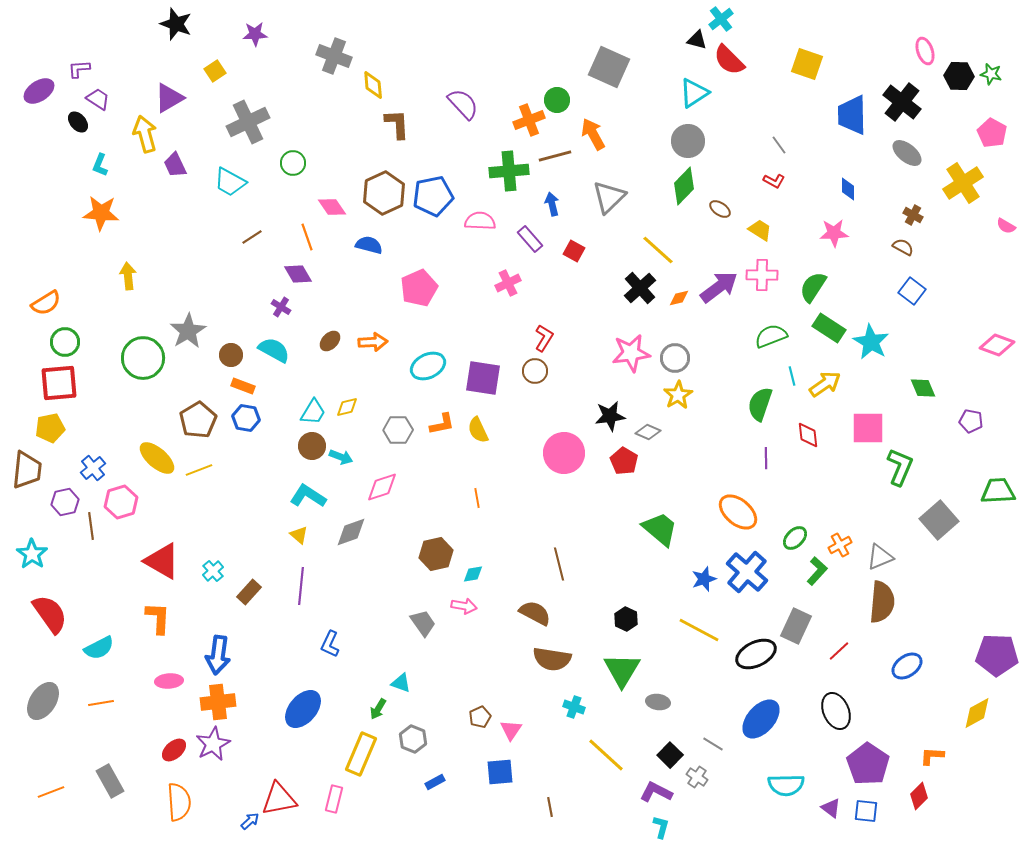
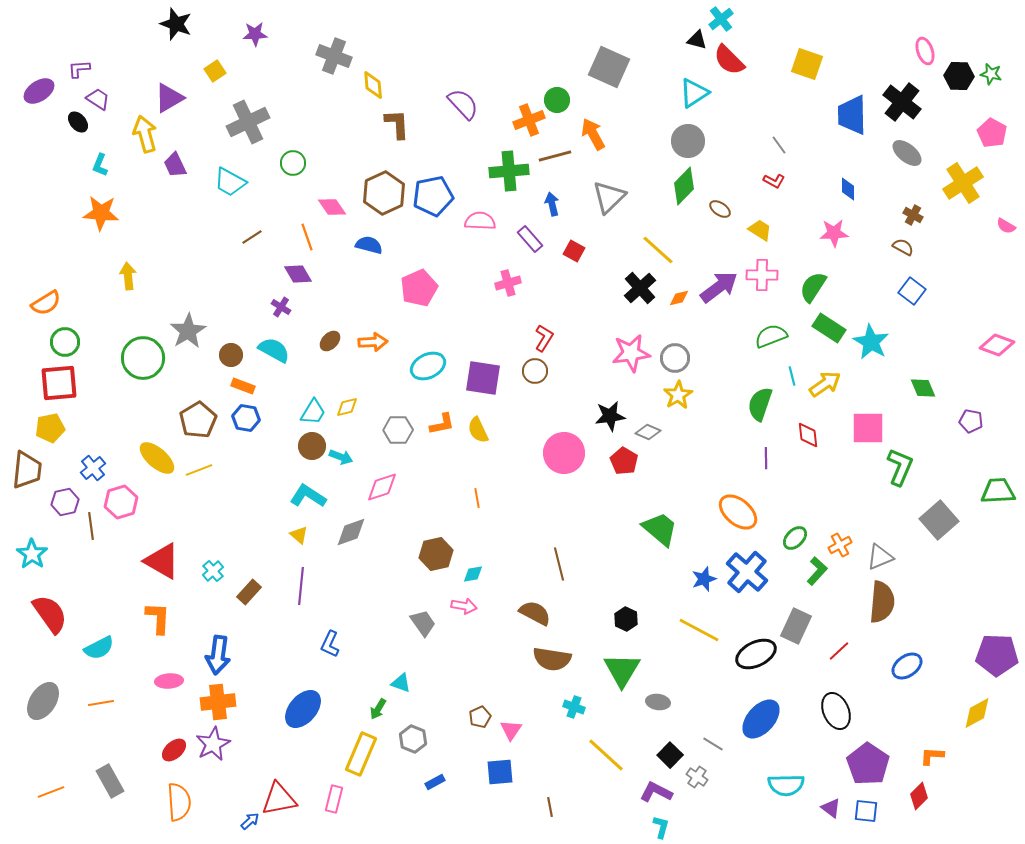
pink cross at (508, 283): rotated 10 degrees clockwise
